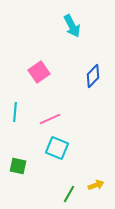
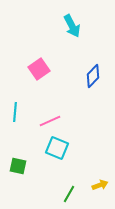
pink square: moved 3 px up
pink line: moved 2 px down
yellow arrow: moved 4 px right
